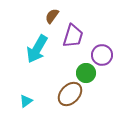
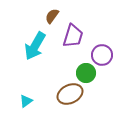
cyan arrow: moved 2 px left, 3 px up
brown ellipse: rotated 20 degrees clockwise
